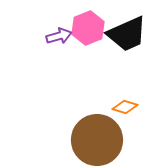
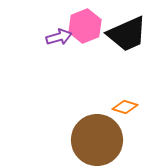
pink hexagon: moved 3 px left, 2 px up
purple arrow: moved 1 px down
